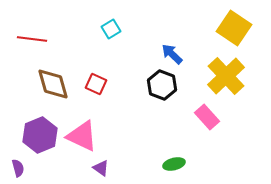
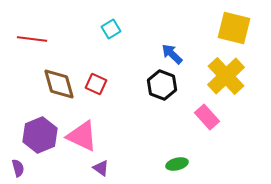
yellow square: rotated 20 degrees counterclockwise
brown diamond: moved 6 px right
green ellipse: moved 3 px right
